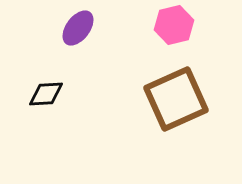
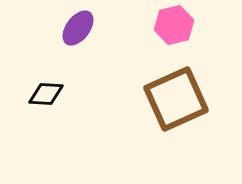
black diamond: rotated 6 degrees clockwise
